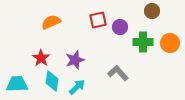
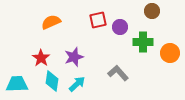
orange circle: moved 10 px down
purple star: moved 1 px left, 3 px up
cyan arrow: moved 3 px up
